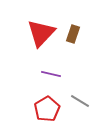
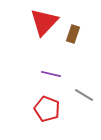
red triangle: moved 3 px right, 11 px up
gray line: moved 4 px right, 6 px up
red pentagon: rotated 20 degrees counterclockwise
